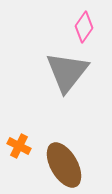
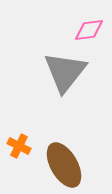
pink diamond: moved 5 px right, 3 px down; rotated 48 degrees clockwise
gray triangle: moved 2 px left
